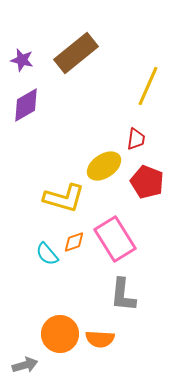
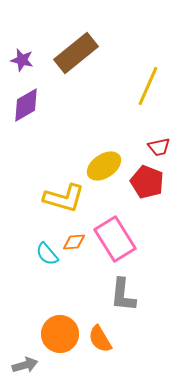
red trapezoid: moved 23 px right, 8 px down; rotated 70 degrees clockwise
orange diamond: rotated 15 degrees clockwise
orange semicircle: rotated 56 degrees clockwise
